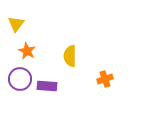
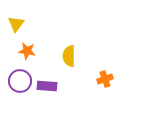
orange star: rotated 18 degrees counterclockwise
yellow semicircle: moved 1 px left
purple circle: moved 2 px down
